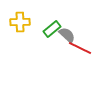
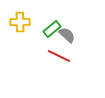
red line: moved 21 px left, 8 px down
